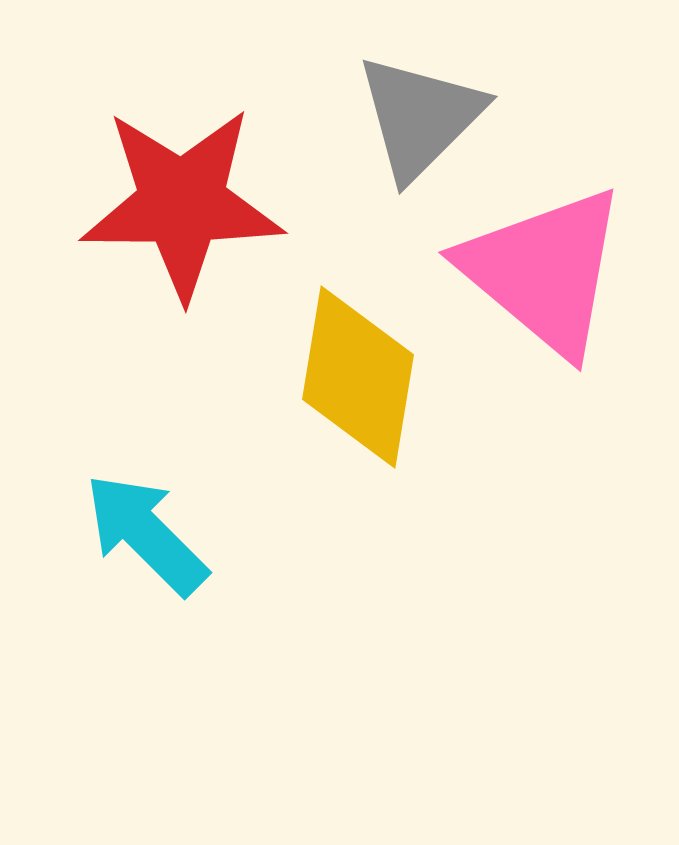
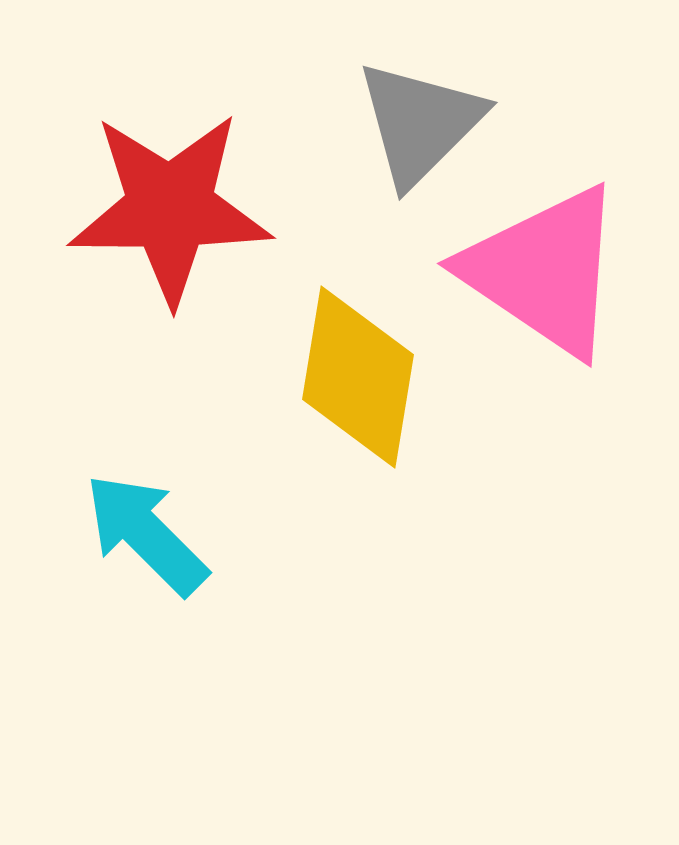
gray triangle: moved 6 px down
red star: moved 12 px left, 5 px down
pink triangle: rotated 6 degrees counterclockwise
